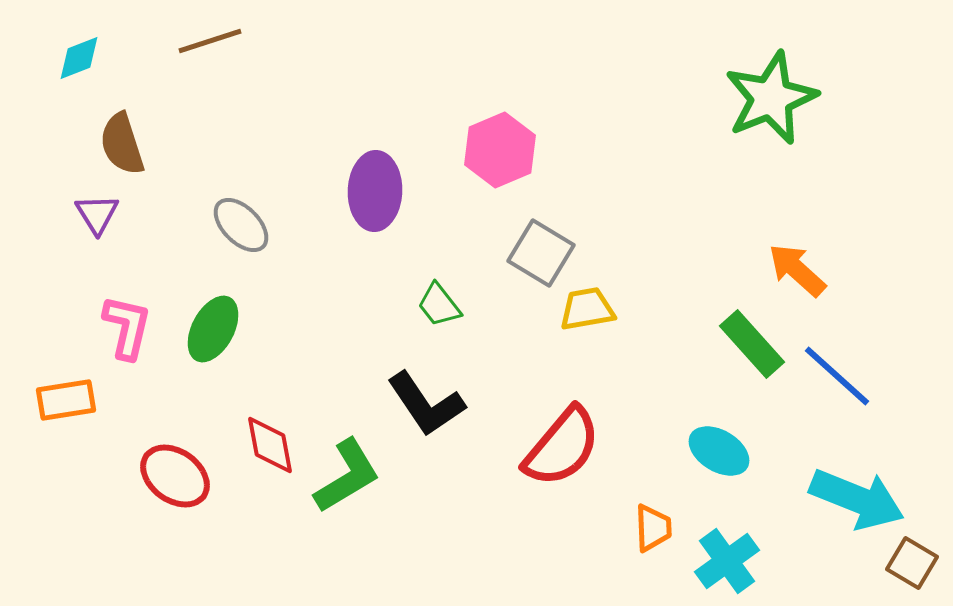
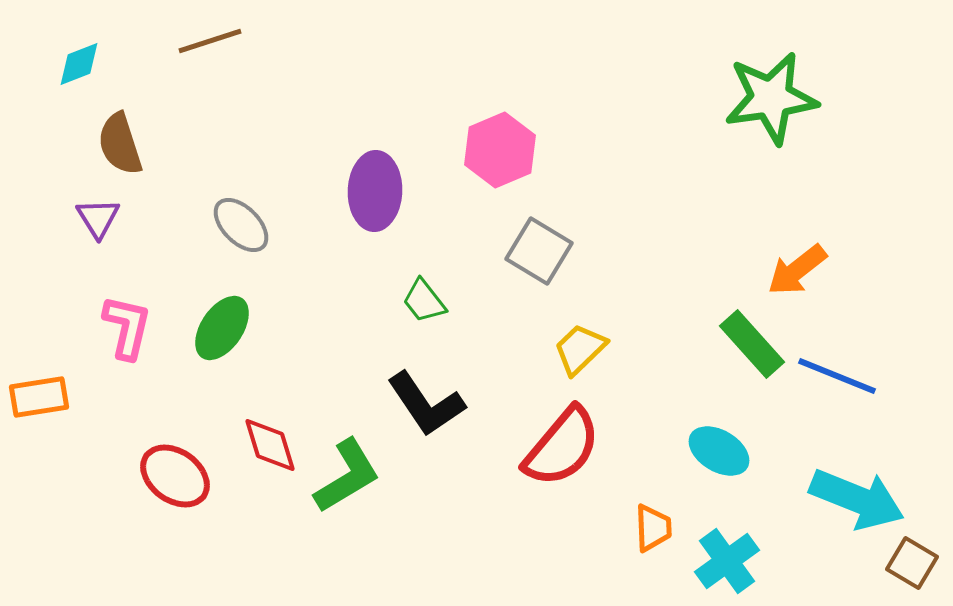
cyan diamond: moved 6 px down
green star: rotated 14 degrees clockwise
brown semicircle: moved 2 px left
purple triangle: moved 1 px right, 4 px down
gray square: moved 2 px left, 2 px up
orange arrow: rotated 80 degrees counterclockwise
green trapezoid: moved 15 px left, 4 px up
yellow trapezoid: moved 7 px left, 40 px down; rotated 34 degrees counterclockwise
green ellipse: moved 9 px right, 1 px up; rotated 6 degrees clockwise
blue line: rotated 20 degrees counterclockwise
orange rectangle: moved 27 px left, 3 px up
red diamond: rotated 6 degrees counterclockwise
